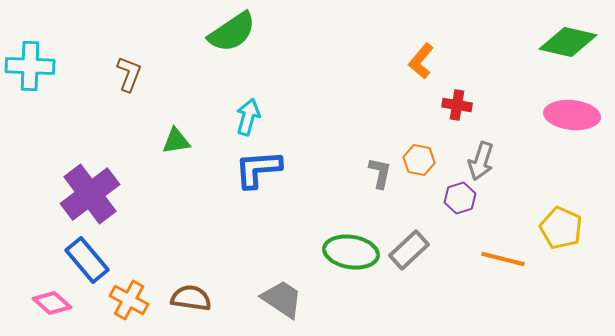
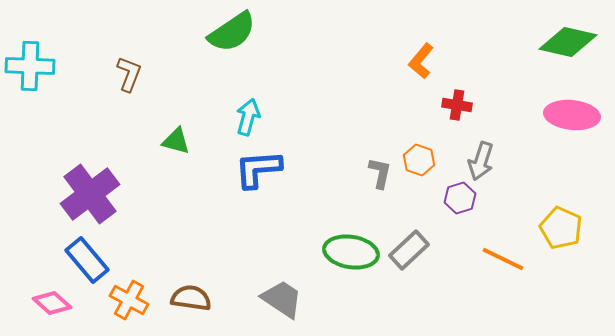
green triangle: rotated 24 degrees clockwise
orange hexagon: rotated 8 degrees clockwise
orange line: rotated 12 degrees clockwise
